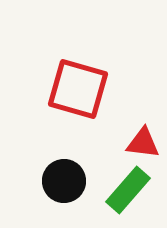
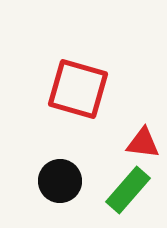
black circle: moved 4 px left
